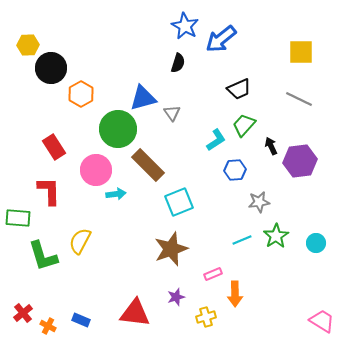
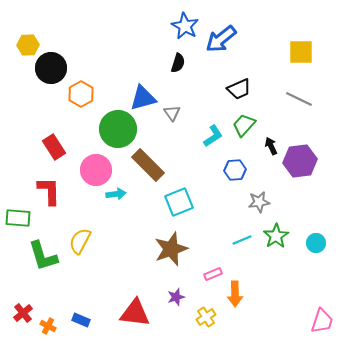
cyan L-shape: moved 3 px left, 4 px up
yellow cross: rotated 18 degrees counterclockwise
pink trapezoid: rotated 76 degrees clockwise
